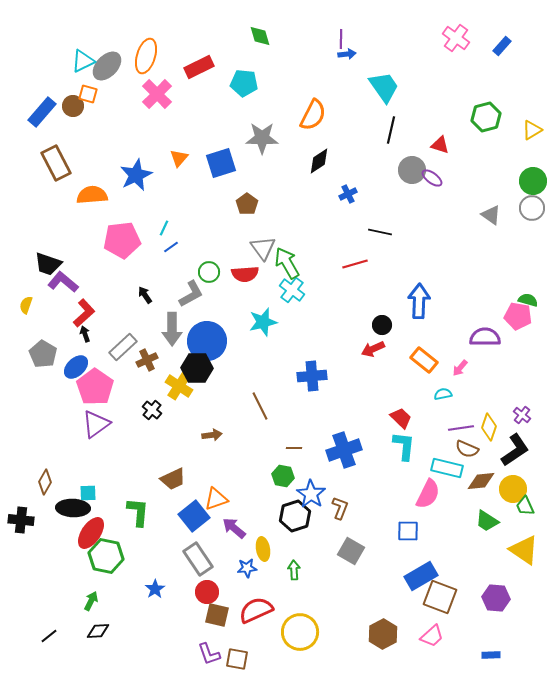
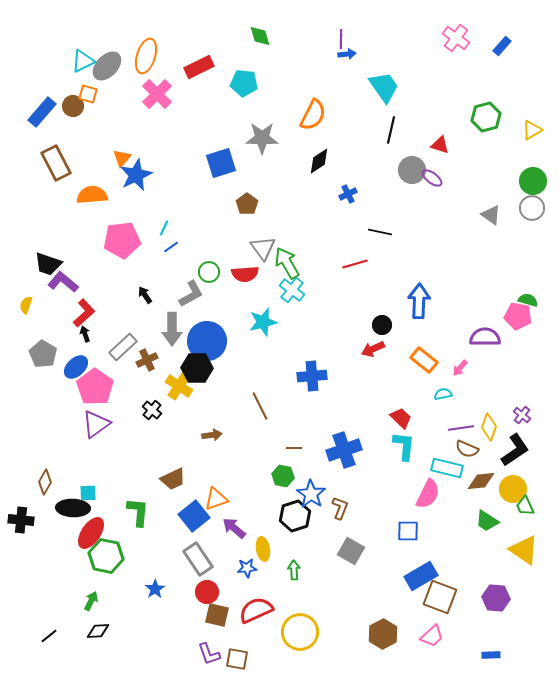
orange triangle at (179, 158): moved 57 px left
